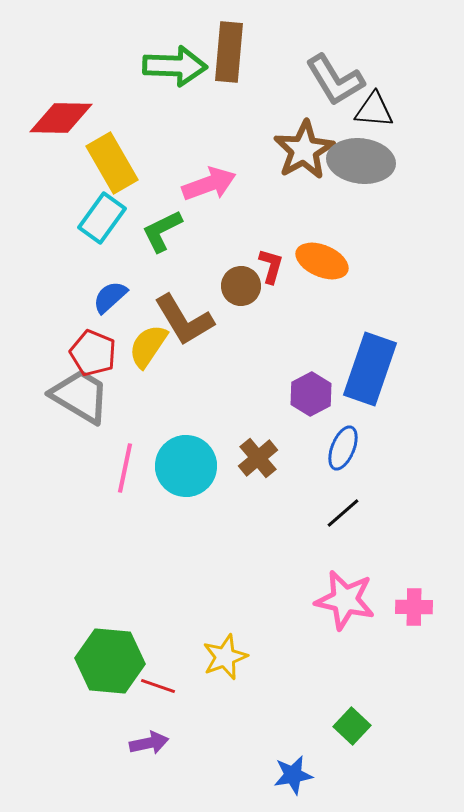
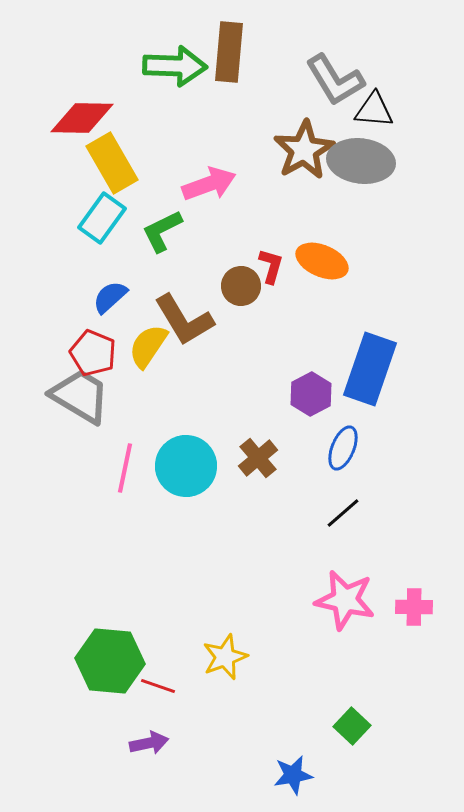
red diamond: moved 21 px right
